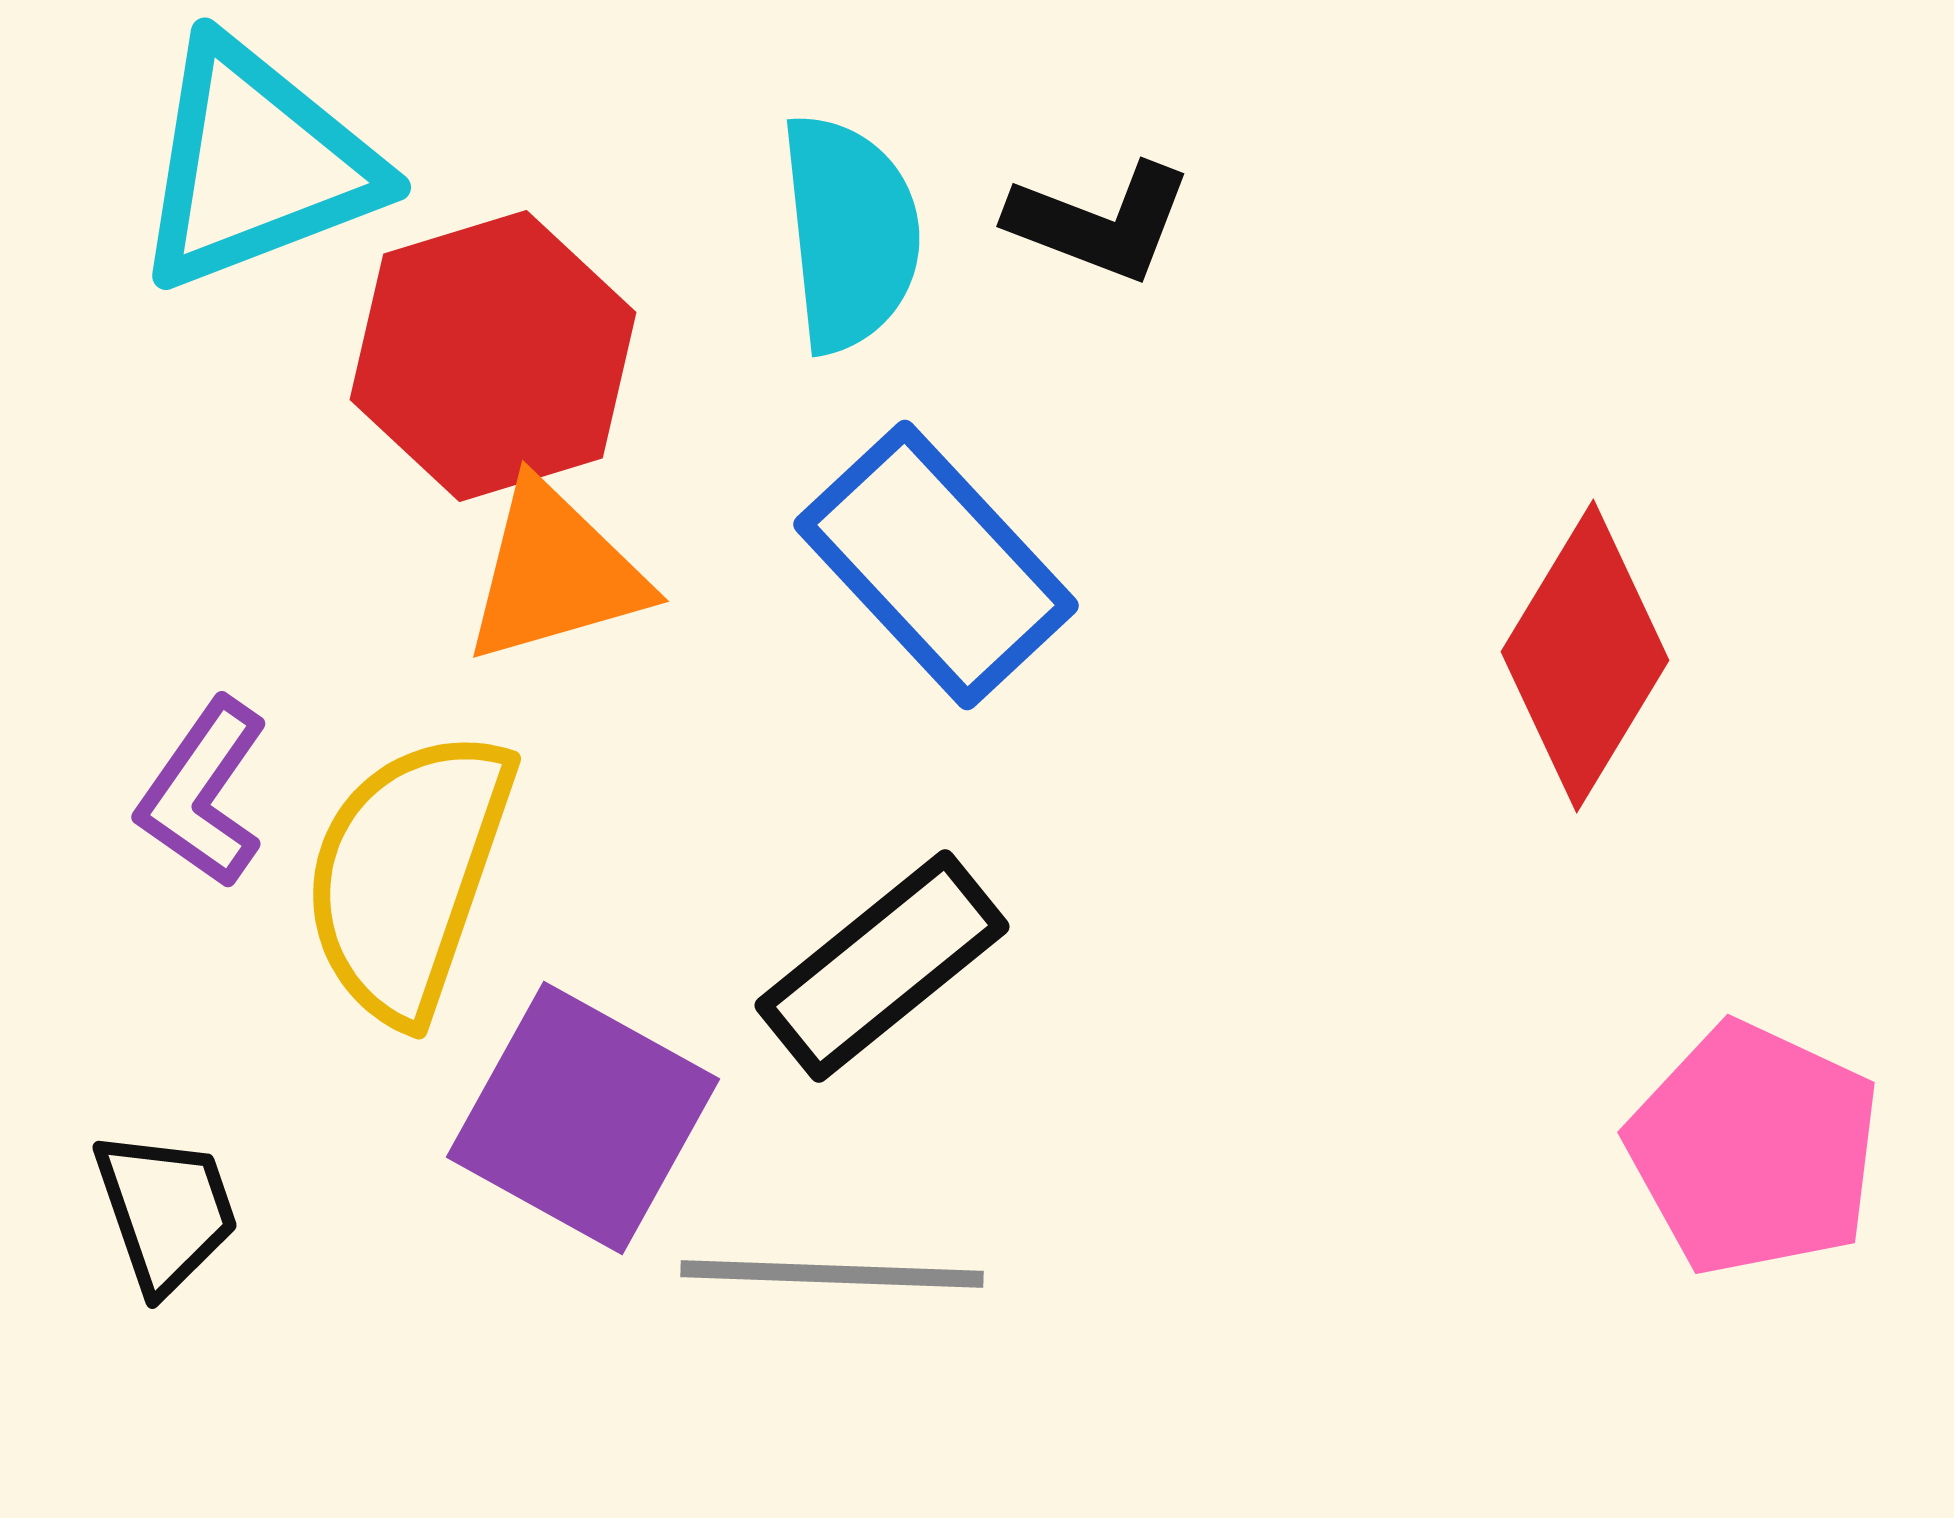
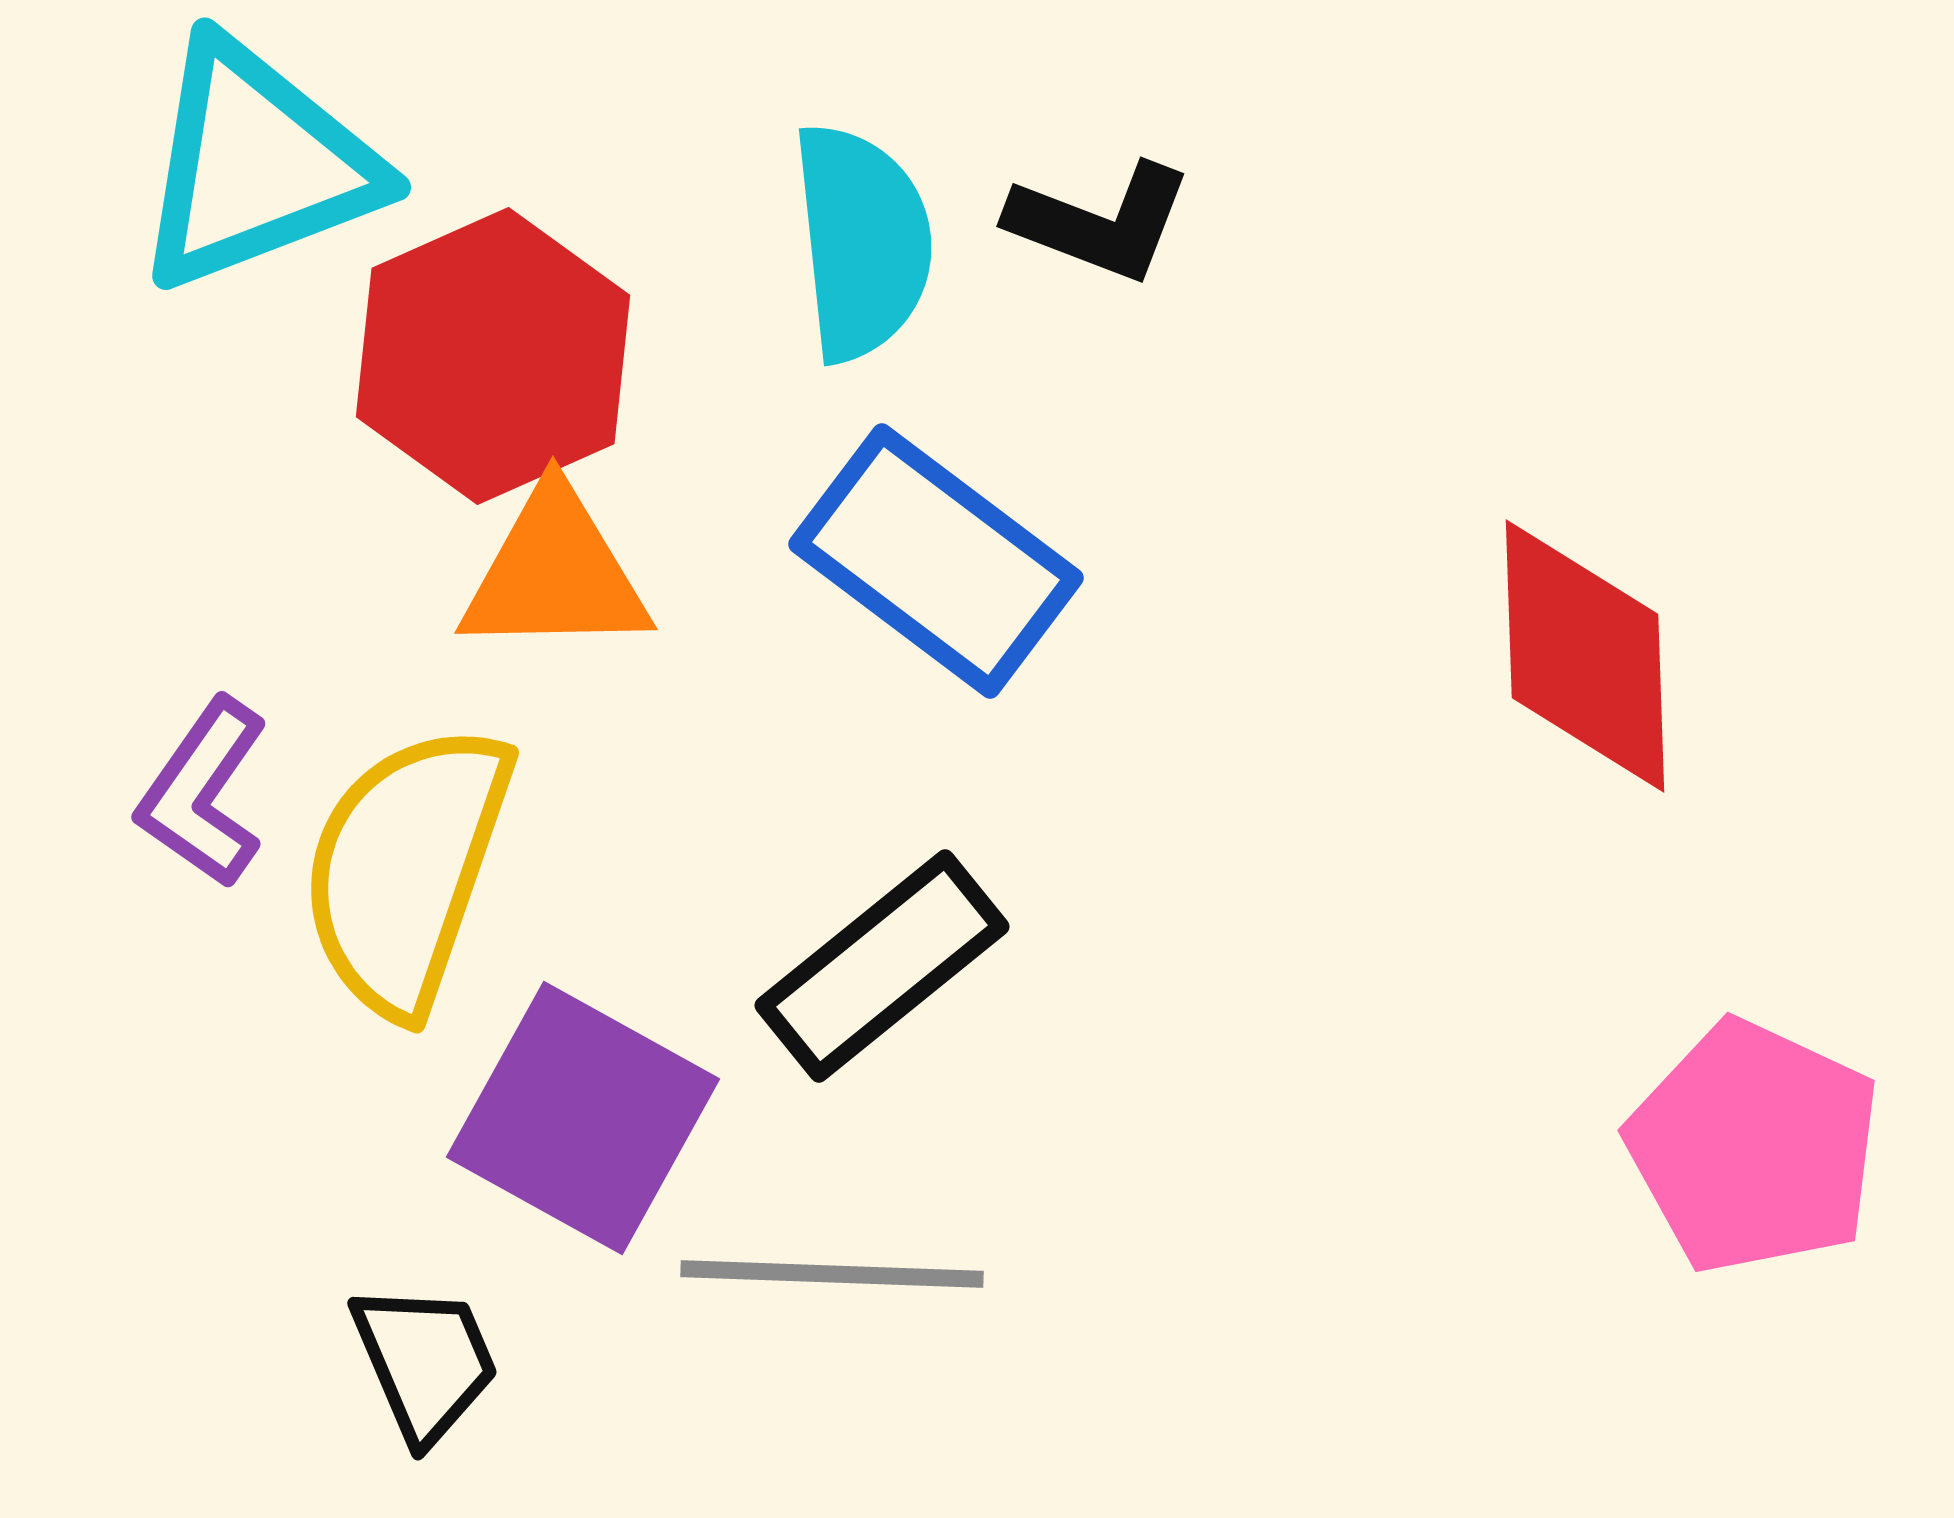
cyan semicircle: moved 12 px right, 9 px down
red hexagon: rotated 7 degrees counterclockwise
blue rectangle: moved 4 px up; rotated 10 degrees counterclockwise
orange triangle: rotated 15 degrees clockwise
red diamond: rotated 33 degrees counterclockwise
yellow semicircle: moved 2 px left, 6 px up
pink pentagon: moved 2 px up
black trapezoid: moved 259 px right, 151 px down; rotated 4 degrees counterclockwise
